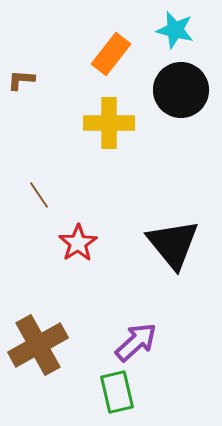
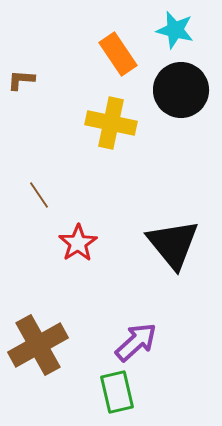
orange rectangle: moved 7 px right; rotated 72 degrees counterclockwise
yellow cross: moved 2 px right; rotated 12 degrees clockwise
